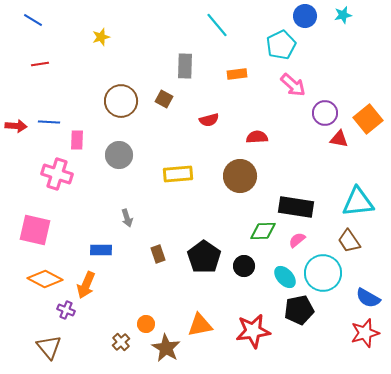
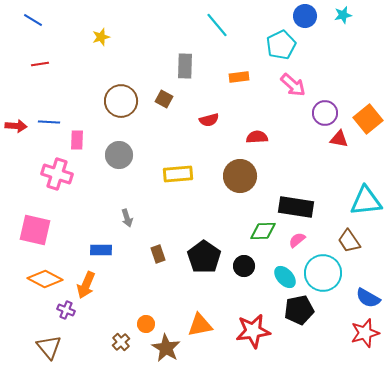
orange rectangle at (237, 74): moved 2 px right, 3 px down
cyan triangle at (358, 202): moved 8 px right, 1 px up
